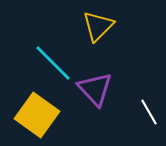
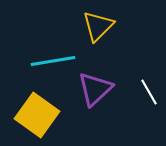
cyan line: moved 2 px up; rotated 54 degrees counterclockwise
purple triangle: rotated 30 degrees clockwise
white line: moved 20 px up
